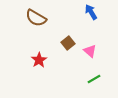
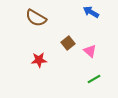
blue arrow: rotated 28 degrees counterclockwise
red star: rotated 28 degrees clockwise
